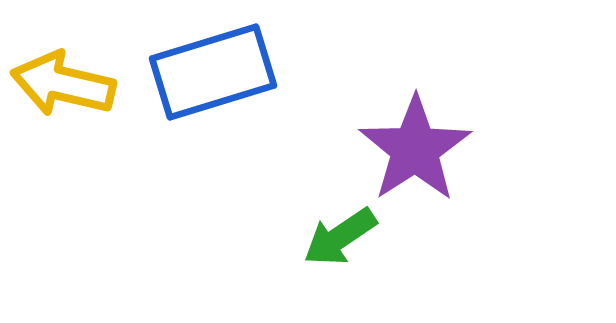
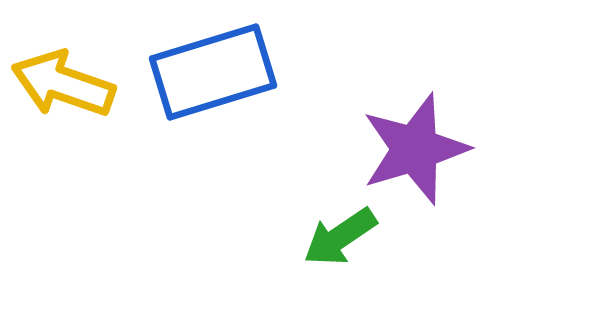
yellow arrow: rotated 6 degrees clockwise
purple star: rotated 16 degrees clockwise
